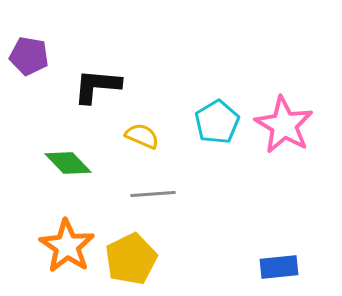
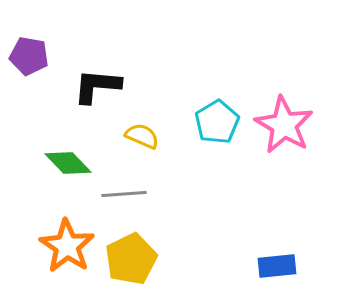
gray line: moved 29 px left
blue rectangle: moved 2 px left, 1 px up
